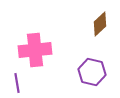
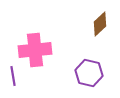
purple hexagon: moved 3 px left, 1 px down
purple line: moved 4 px left, 7 px up
